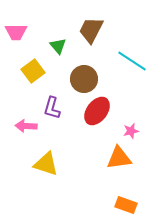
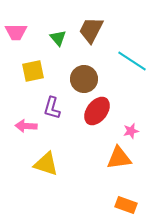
green triangle: moved 8 px up
yellow square: rotated 25 degrees clockwise
